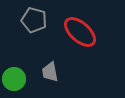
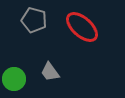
red ellipse: moved 2 px right, 5 px up
gray trapezoid: rotated 25 degrees counterclockwise
